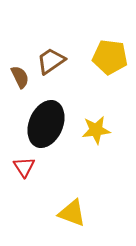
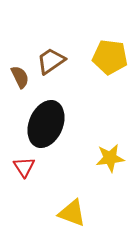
yellow star: moved 14 px right, 28 px down
